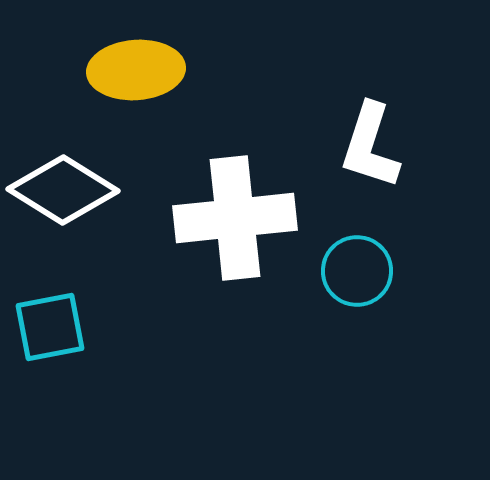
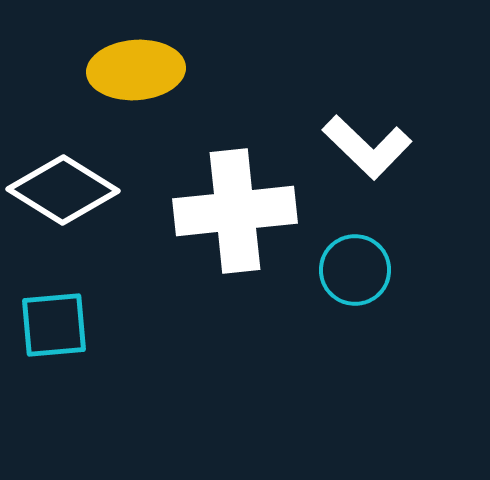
white L-shape: moved 3 px left, 1 px down; rotated 64 degrees counterclockwise
white cross: moved 7 px up
cyan circle: moved 2 px left, 1 px up
cyan square: moved 4 px right, 2 px up; rotated 6 degrees clockwise
